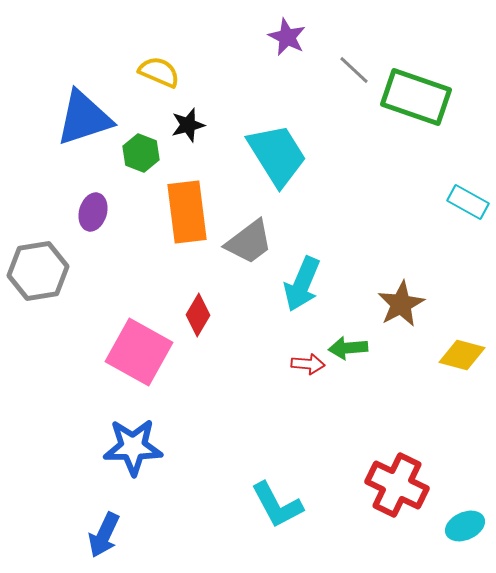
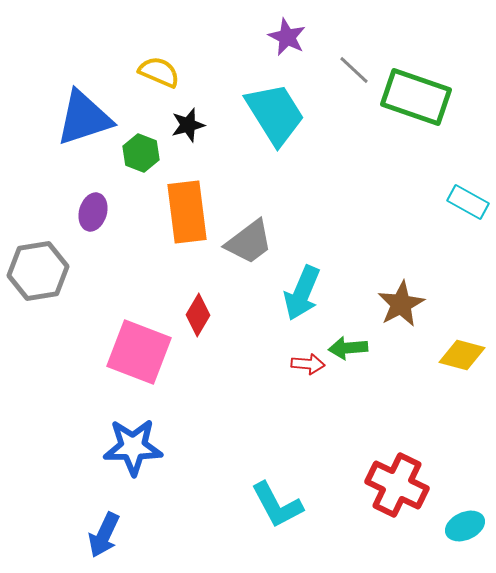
cyan trapezoid: moved 2 px left, 41 px up
cyan arrow: moved 9 px down
pink square: rotated 8 degrees counterclockwise
